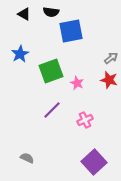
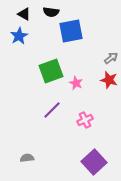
blue star: moved 1 px left, 18 px up
pink star: moved 1 px left
gray semicircle: rotated 32 degrees counterclockwise
